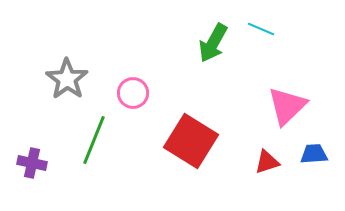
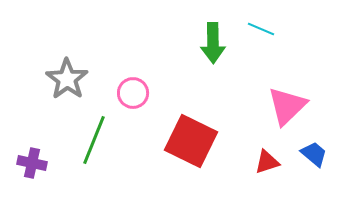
green arrow: rotated 30 degrees counterclockwise
red square: rotated 6 degrees counterclockwise
blue trapezoid: rotated 44 degrees clockwise
